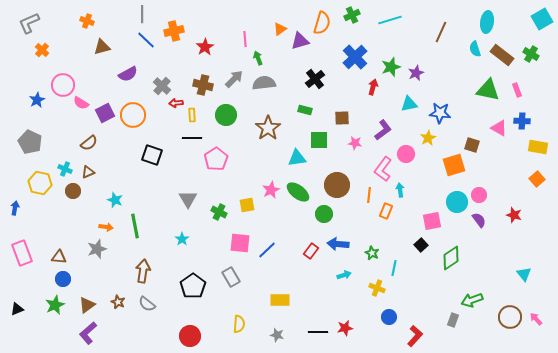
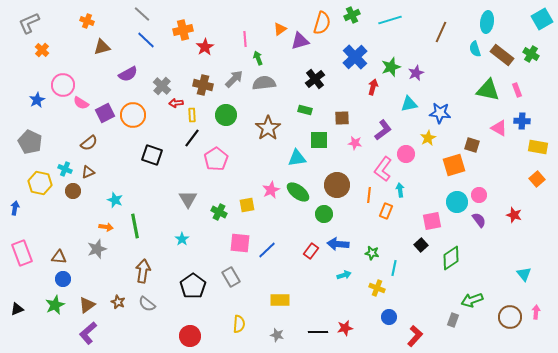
gray line at (142, 14): rotated 48 degrees counterclockwise
orange cross at (174, 31): moved 9 px right, 1 px up
black line at (192, 138): rotated 54 degrees counterclockwise
green star at (372, 253): rotated 16 degrees counterclockwise
pink arrow at (536, 319): moved 7 px up; rotated 48 degrees clockwise
